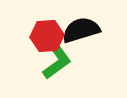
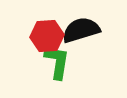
green L-shape: rotated 45 degrees counterclockwise
